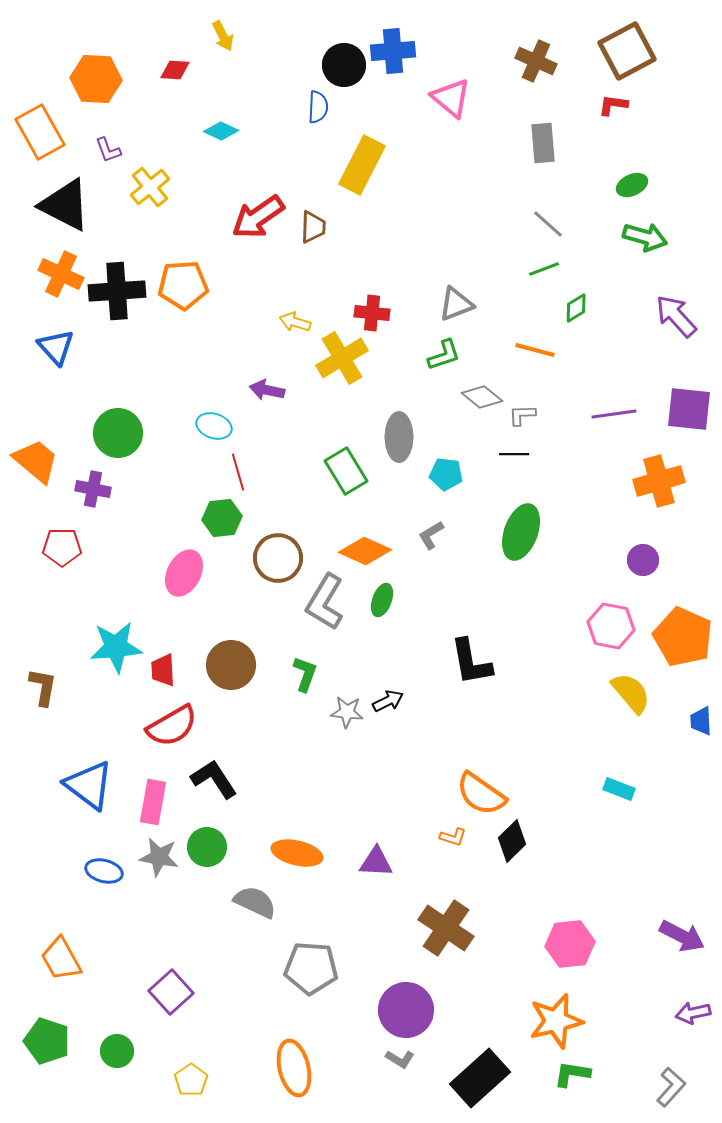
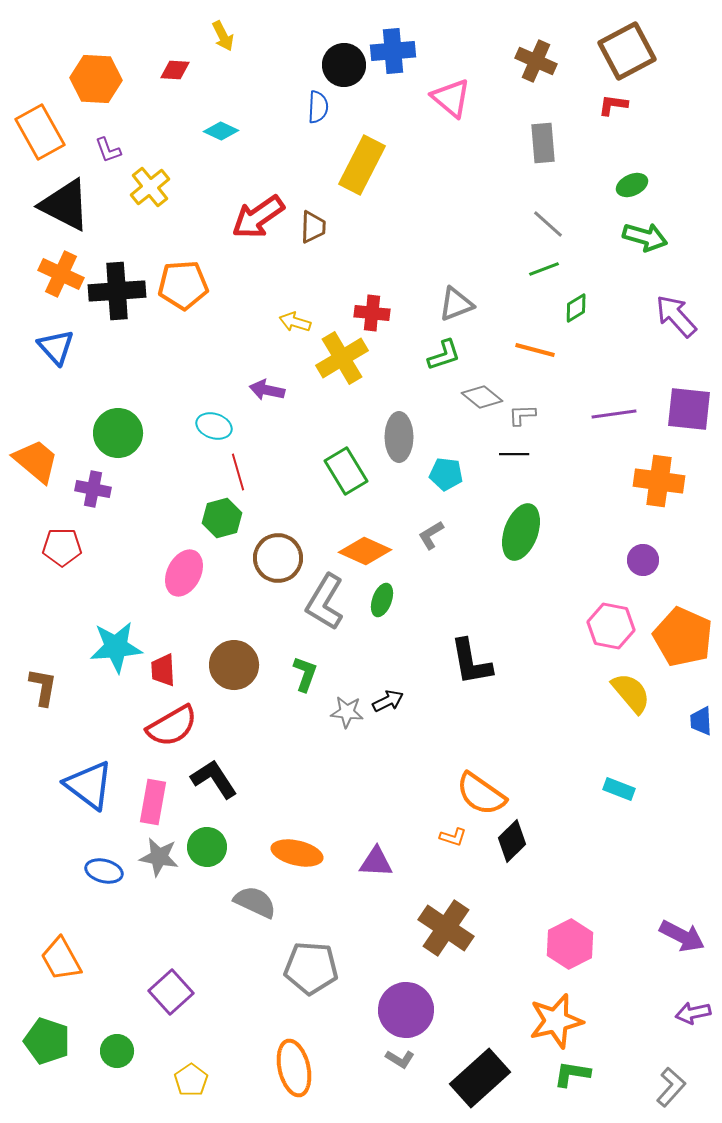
orange cross at (659, 481): rotated 24 degrees clockwise
green hexagon at (222, 518): rotated 9 degrees counterclockwise
brown circle at (231, 665): moved 3 px right
pink hexagon at (570, 944): rotated 21 degrees counterclockwise
